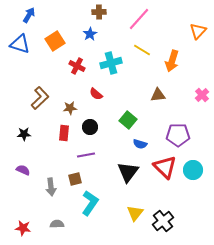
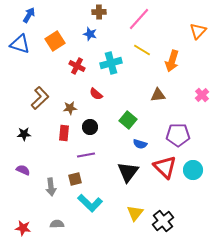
blue star: rotated 24 degrees counterclockwise
cyan L-shape: rotated 100 degrees clockwise
